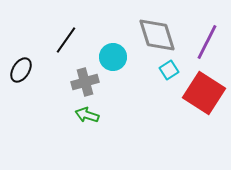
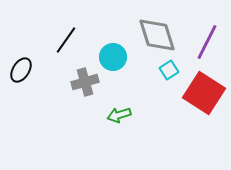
green arrow: moved 32 px right; rotated 35 degrees counterclockwise
